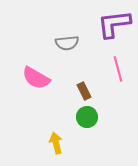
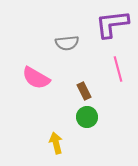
purple L-shape: moved 2 px left
